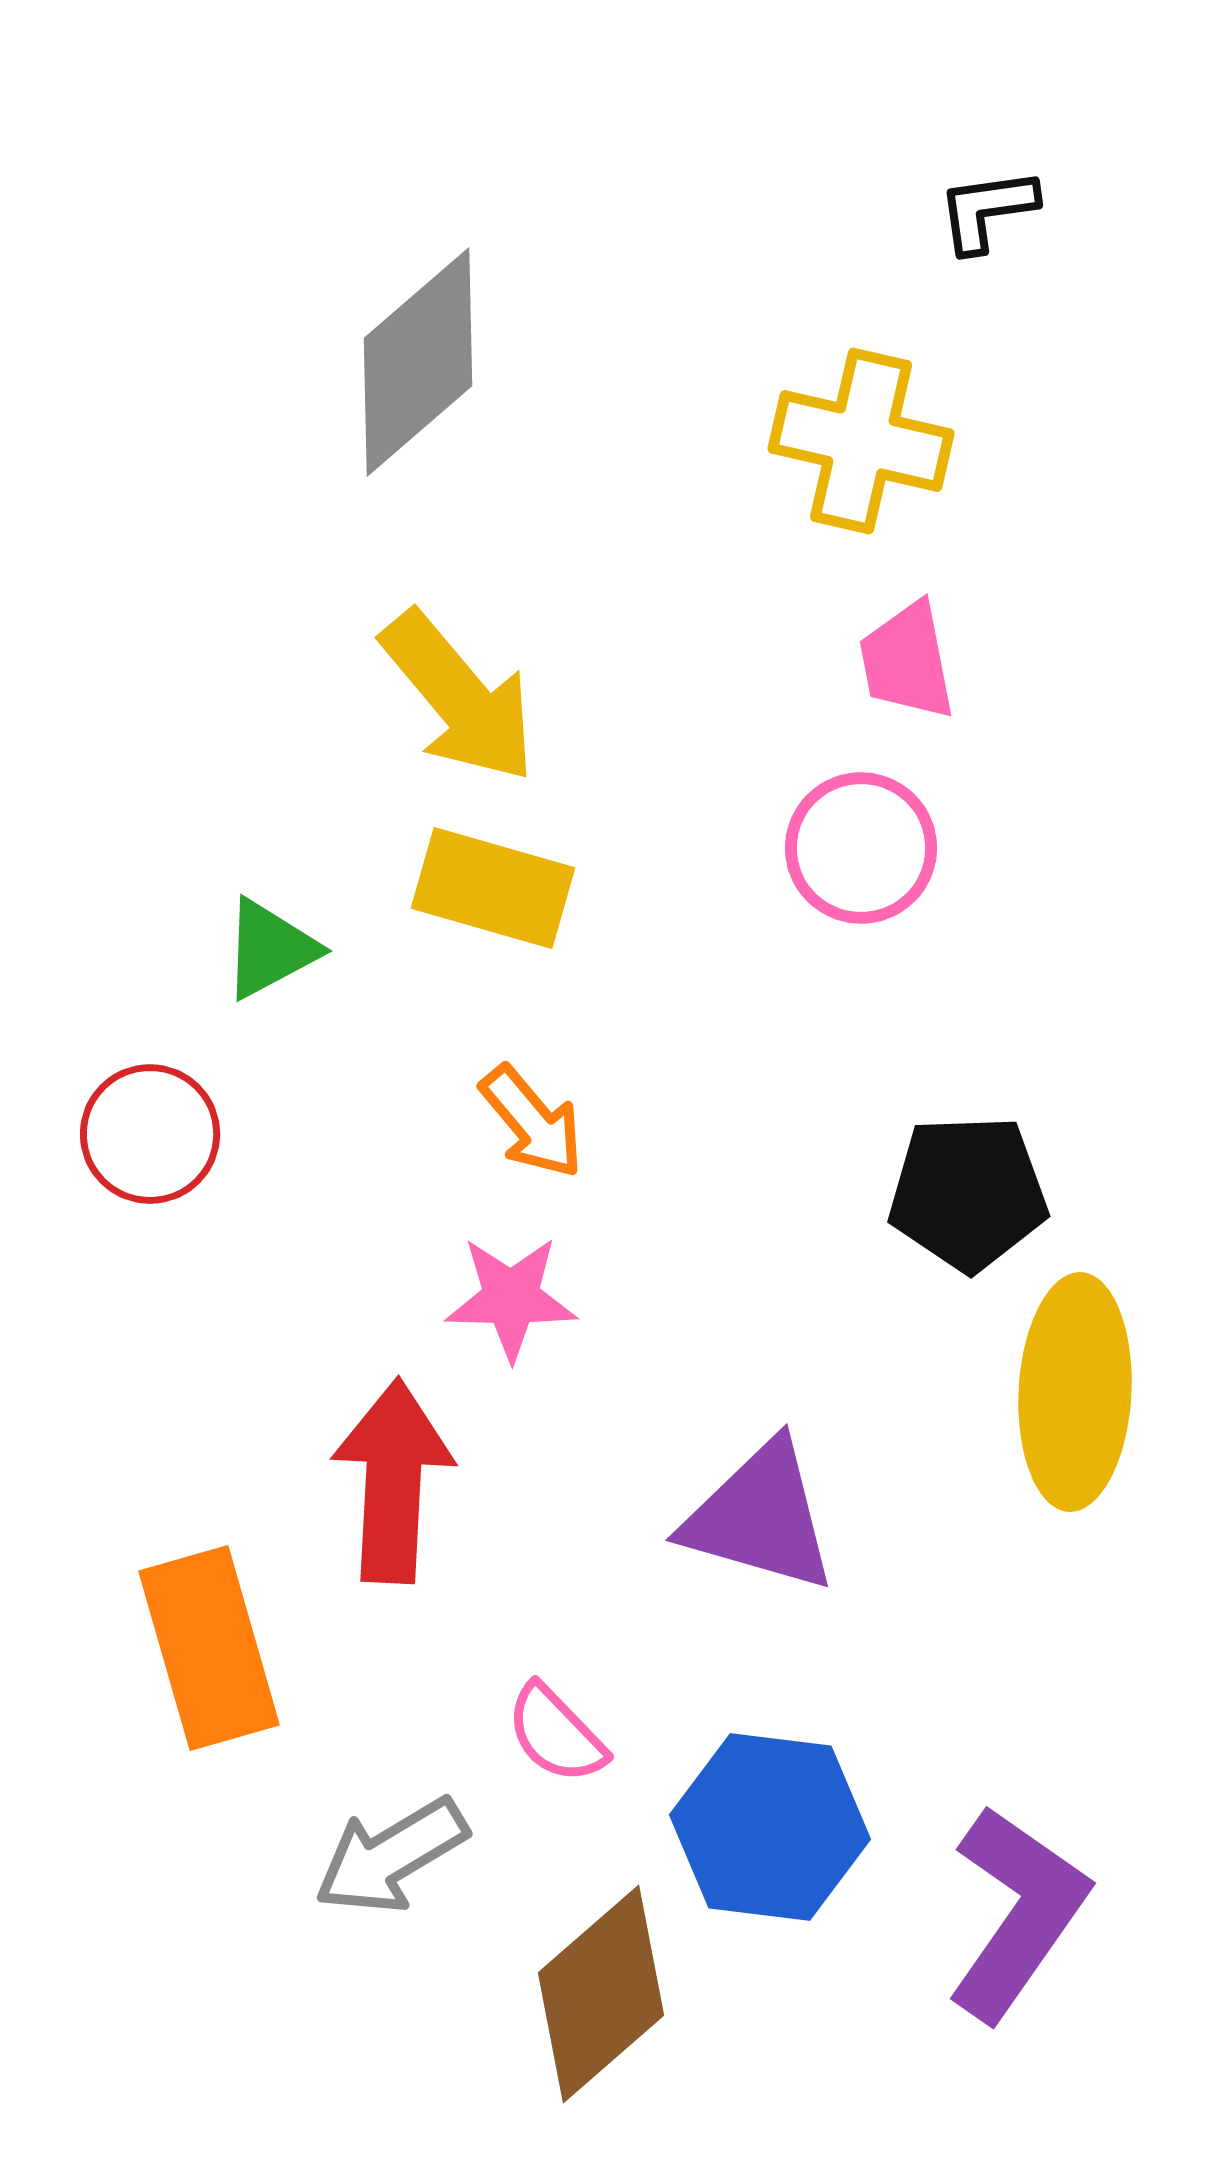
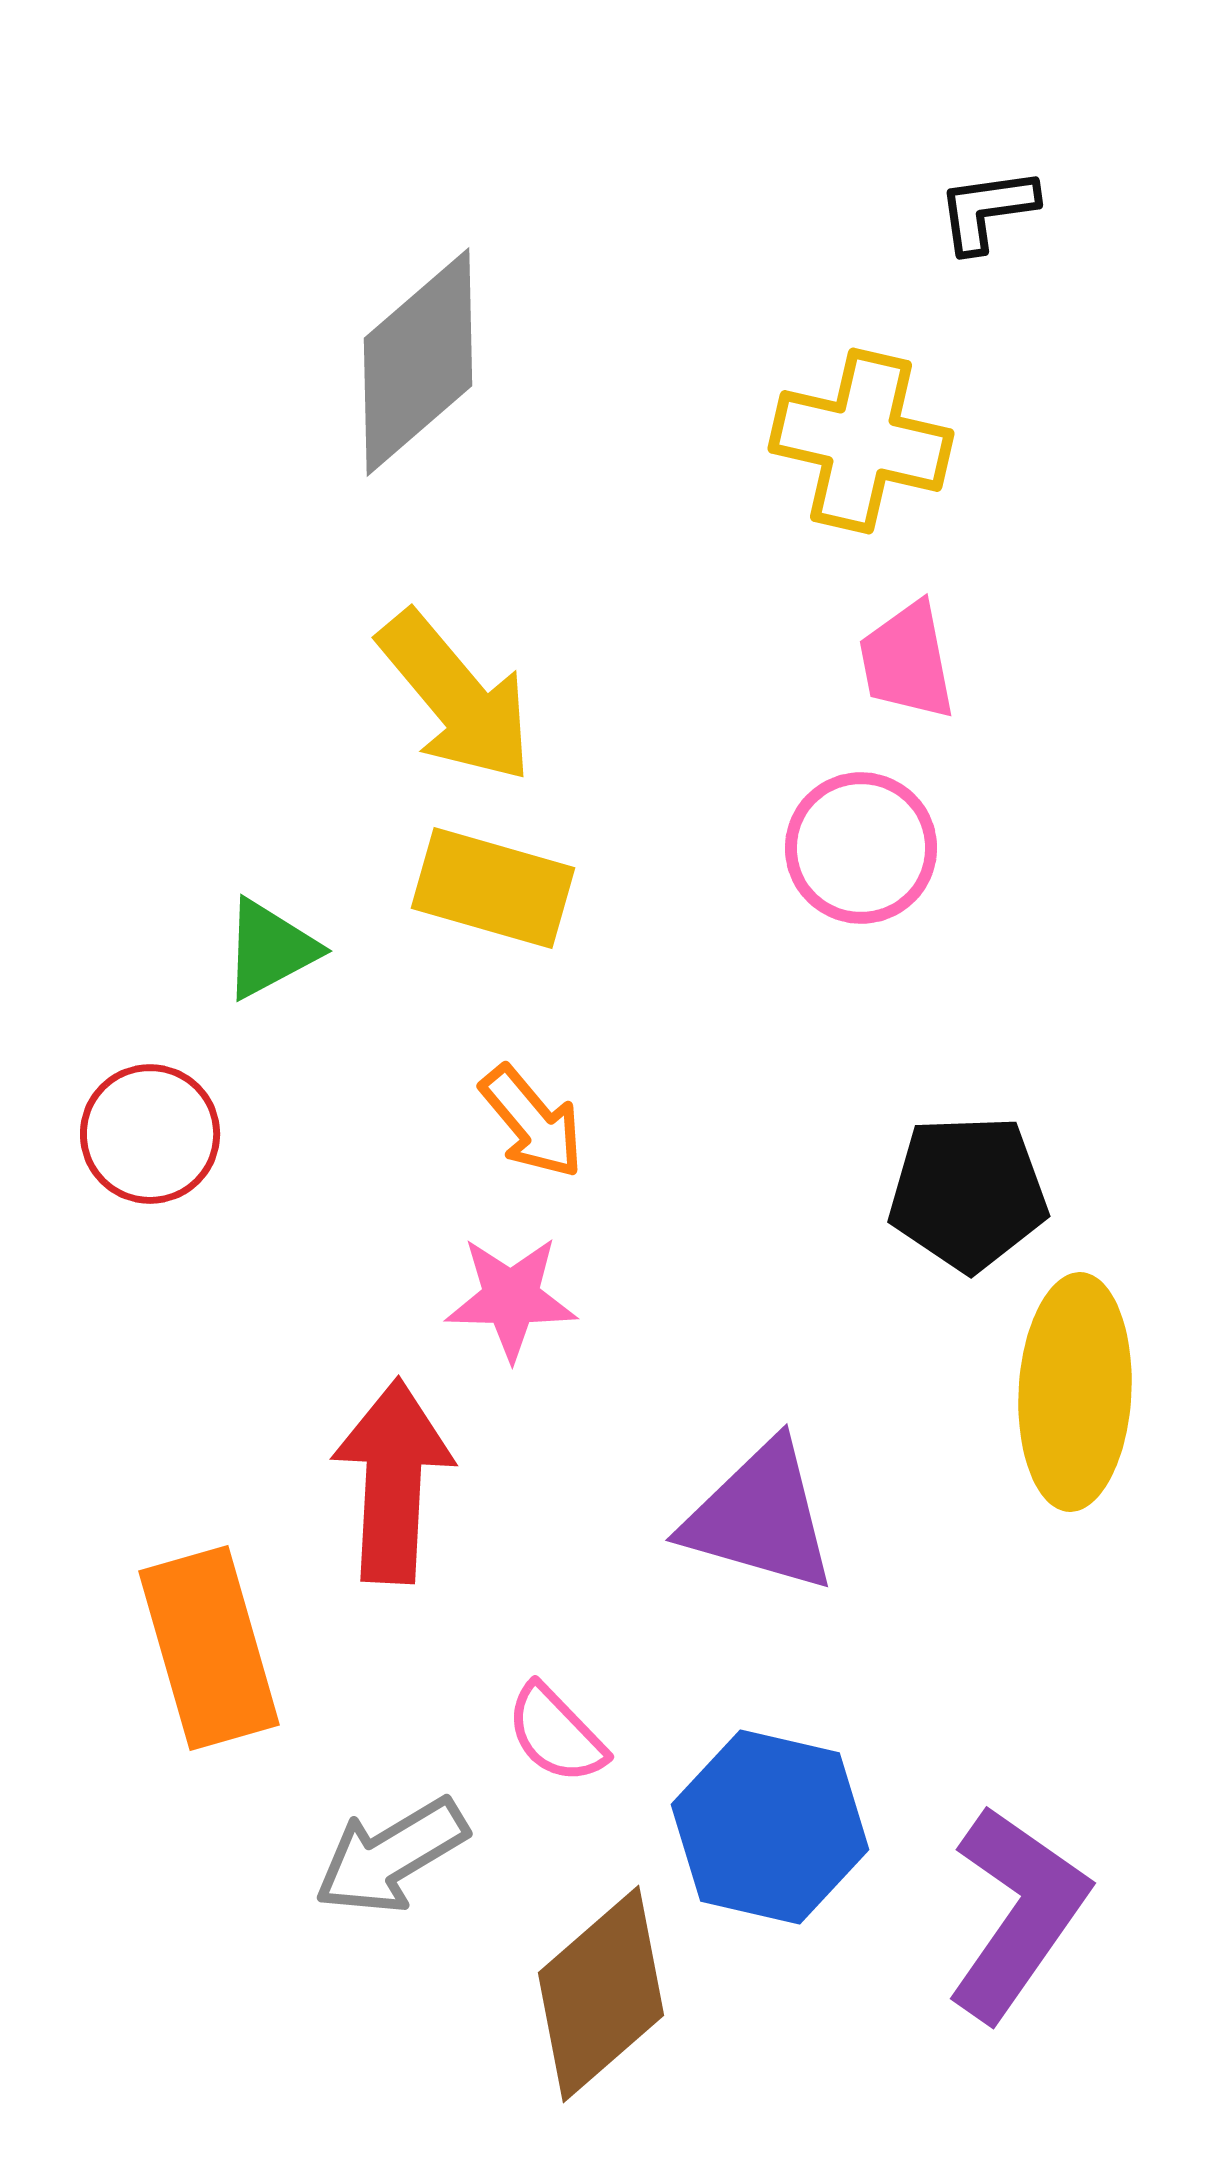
yellow arrow: moved 3 px left
blue hexagon: rotated 6 degrees clockwise
